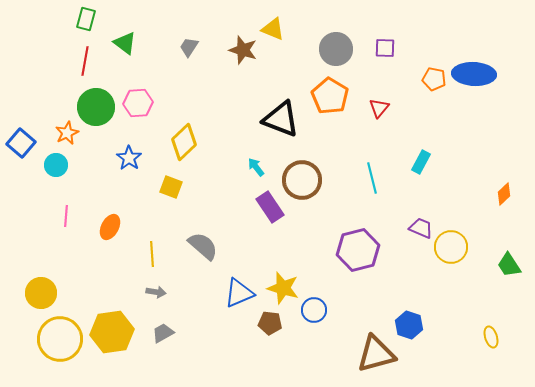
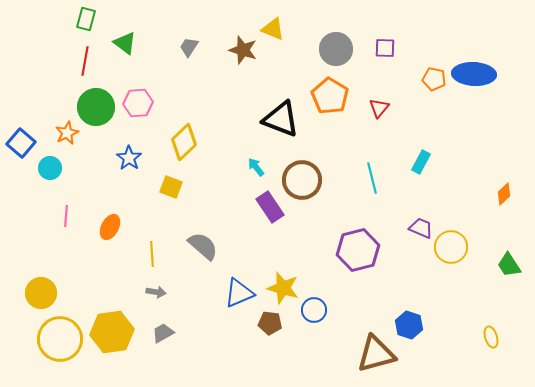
cyan circle at (56, 165): moved 6 px left, 3 px down
